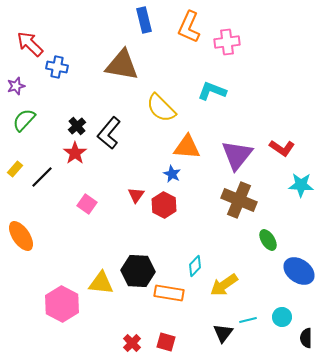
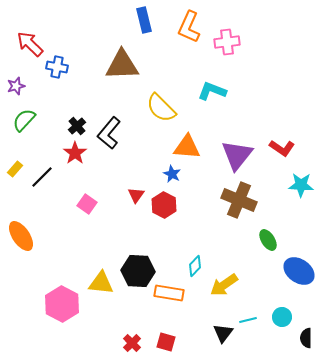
brown triangle: rotated 12 degrees counterclockwise
